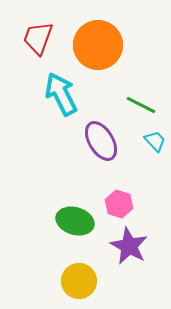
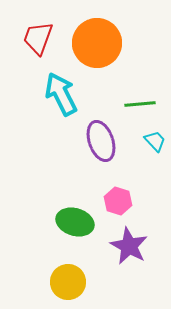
orange circle: moved 1 px left, 2 px up
green line: moved 1 px left, 1 px up; rotated 32 degrees counterclockwise
purple ellipse: rotated 12 degrees clockwise
pink hexagon: moved 1 px left, 3 px up
green ellipse: moved 1 px down
yellow circle: moved 11 px left, 1 px down
